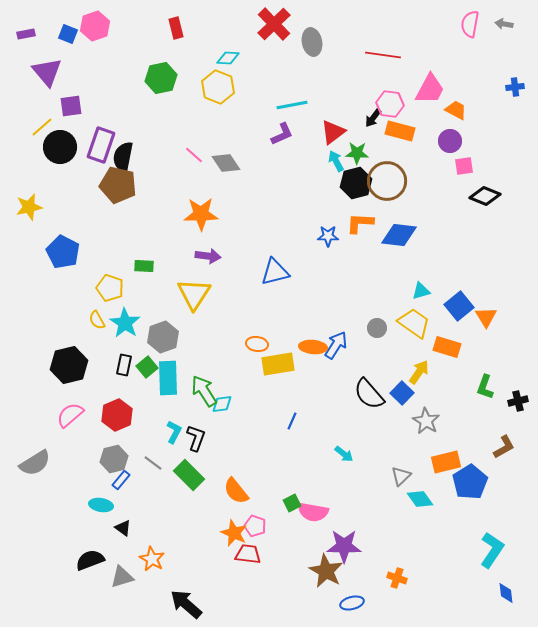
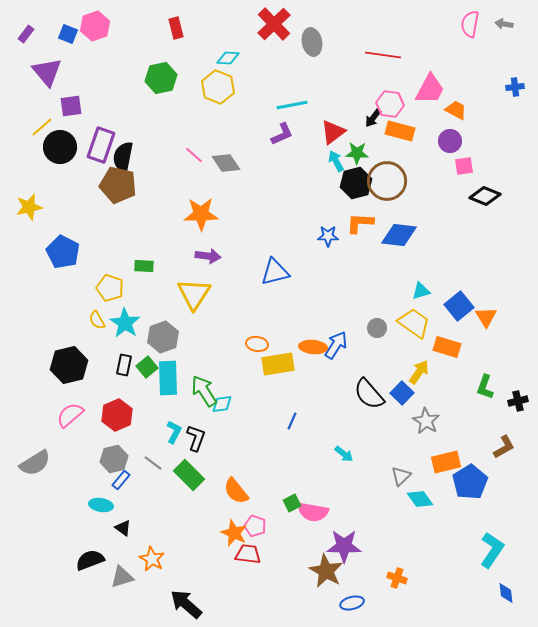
purple rectangle at (26, 34): rotated 42 degrees counterclockwise
